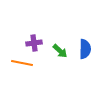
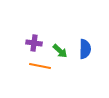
purple cross: rotated 14 degrees clockwise
orange line: moved 18 px right, 3 px down
